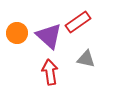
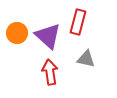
red rectangle: rotated 40 degrees counterclockwise
purple triangle: moved 1 px left
